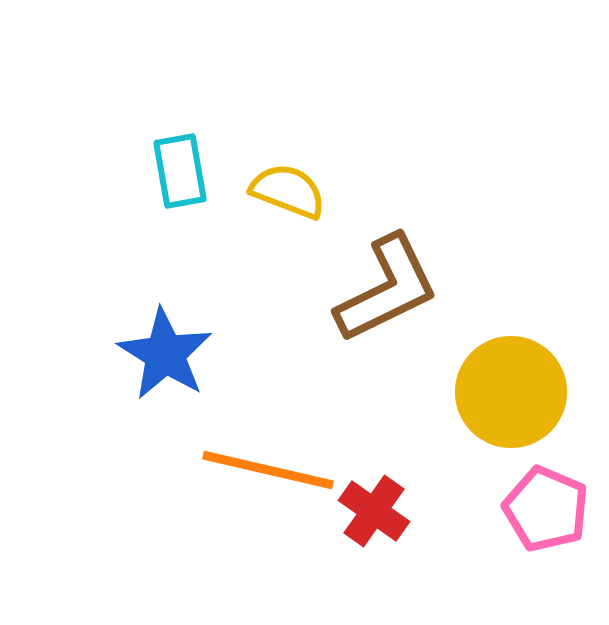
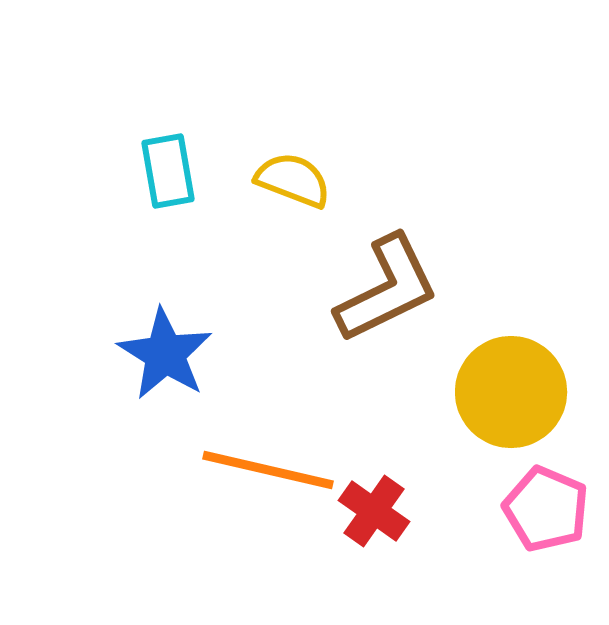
cyan rectangle: moved 12 px left
yellow semicircle: moved 5 px right, 11 px up
